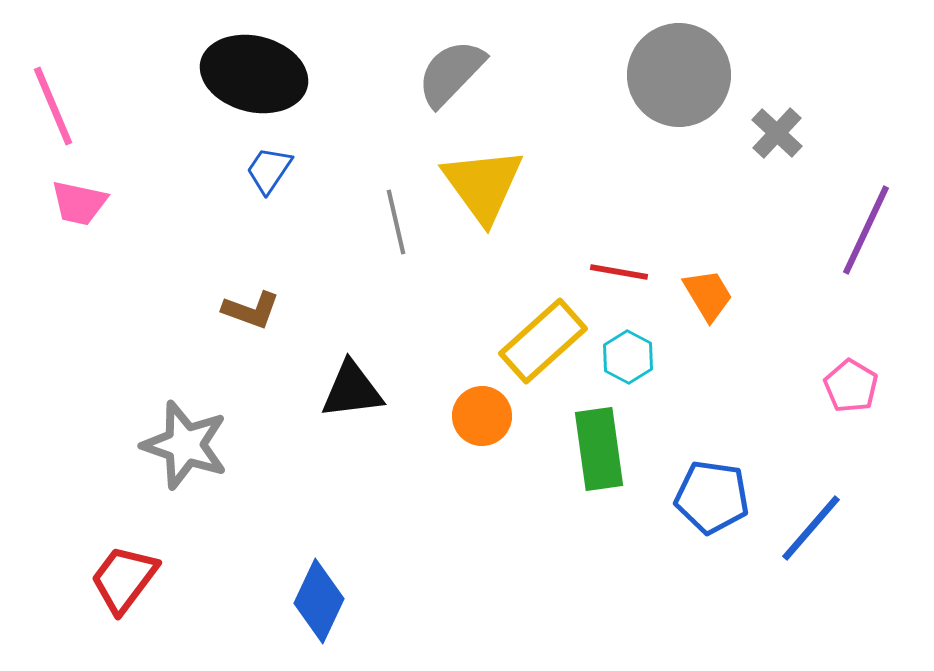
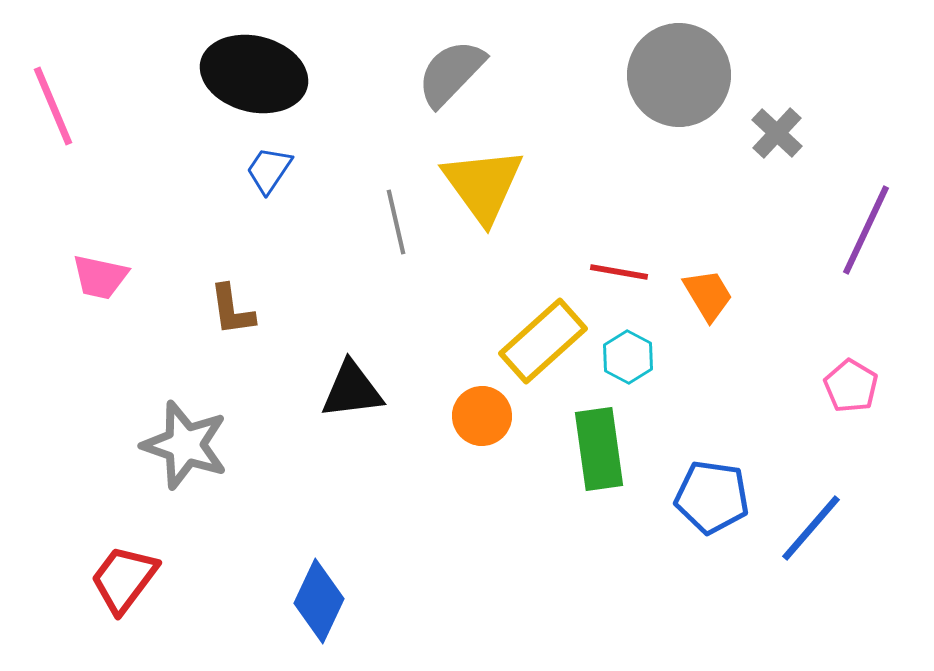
pink trapezoid: moved 21 px right, 74 px down
brown L-shape: moved 19 px left; rotated 62 degrees clockwise
